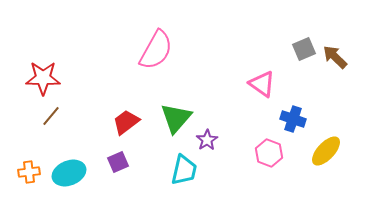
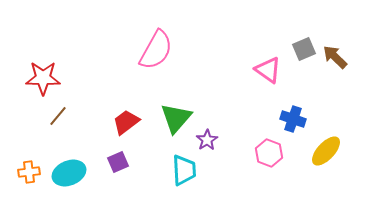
pink triangle: moved 6 px right, 14 px up
brown line: moved 7 px right
cyan trapezoid: rotated 16 degrees counterclockwise
